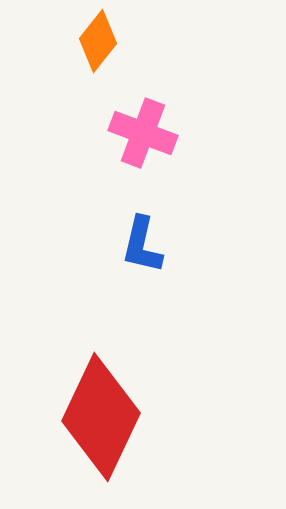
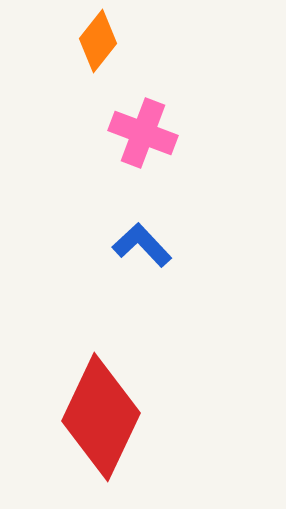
blue L-shape: rotated 124 degrees clockwise
